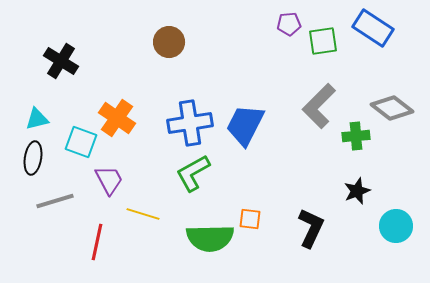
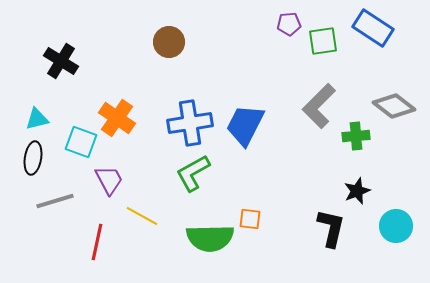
gray diamond: moved 2 px right, 2 px up
yellow line: moved 1 px left, 2 px down; rotated 12 degrees clockwise
black L-shape: moved 20 px right; rotated 12 degrees counterclockwise
